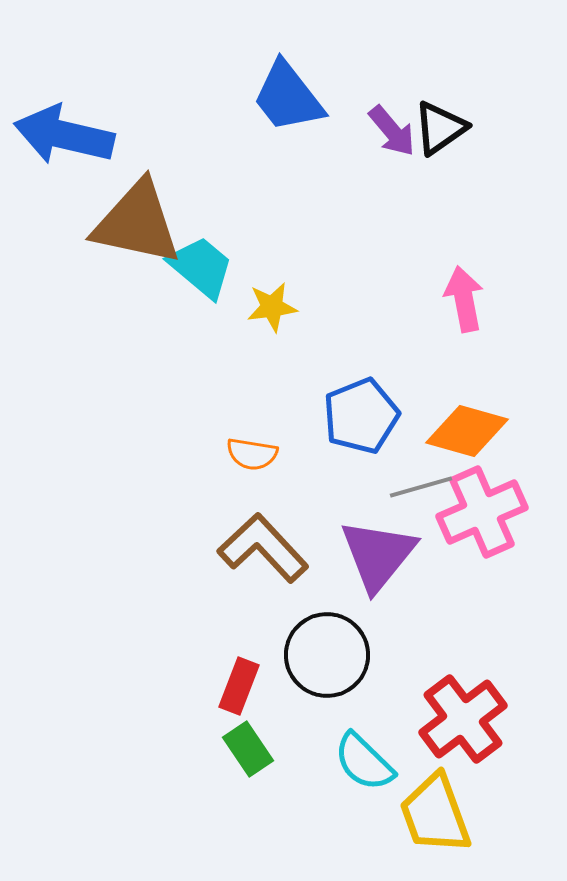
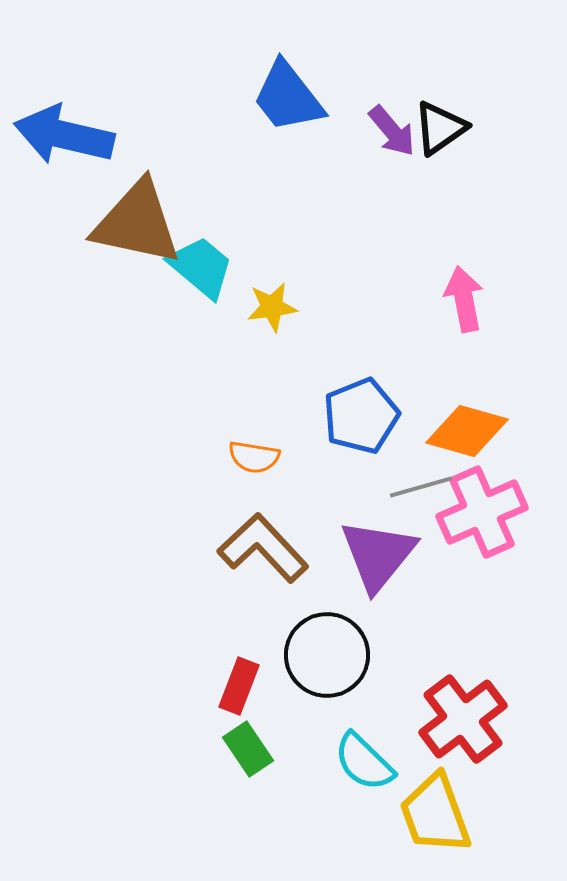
orange semicircle: moved 2 px right, 3 px down
